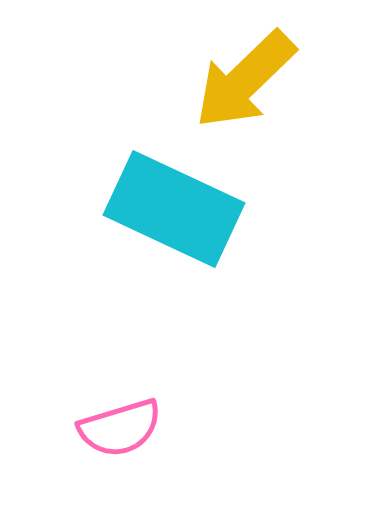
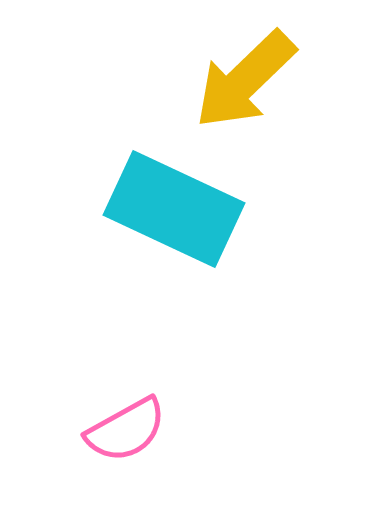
pink semicircle: moved 6 px right, 2 px down; rotated 12 degrees counterclockwise
